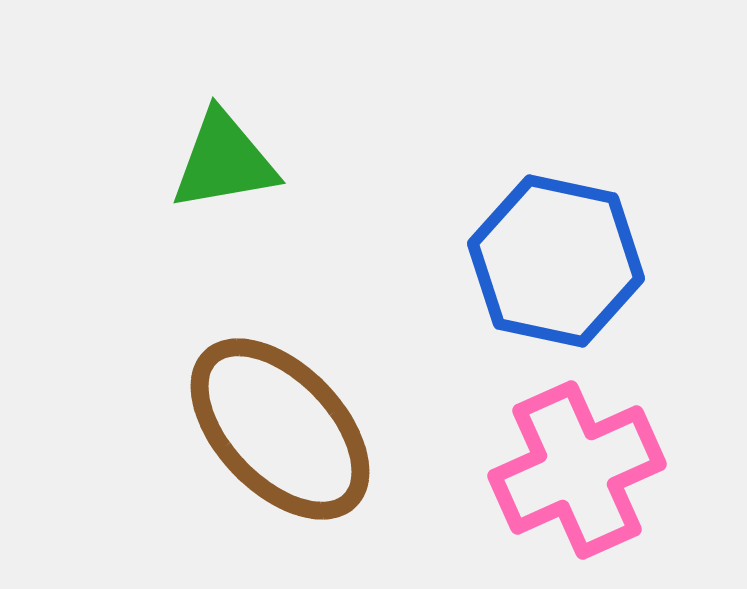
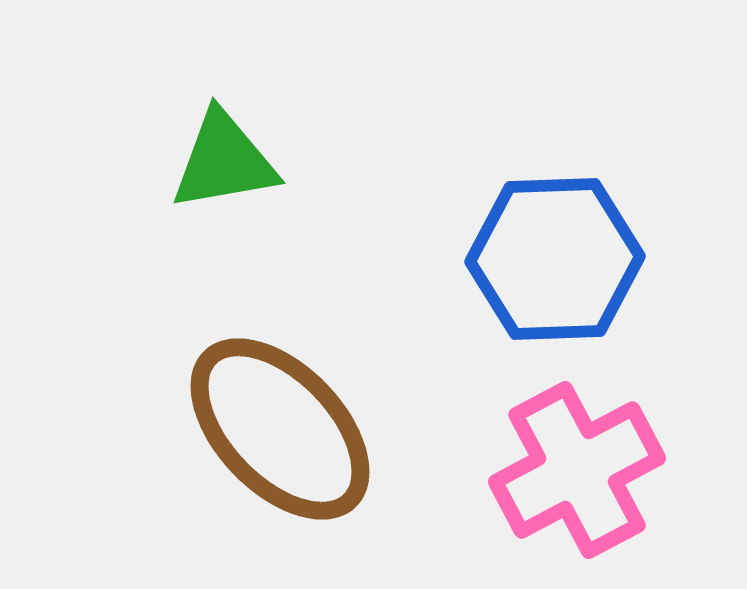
blue hexagon: moved 1 px left, 2 px up; rotated 14 degrees counterclockwise
pink cross: rotated 4 degrees counterclockwise
